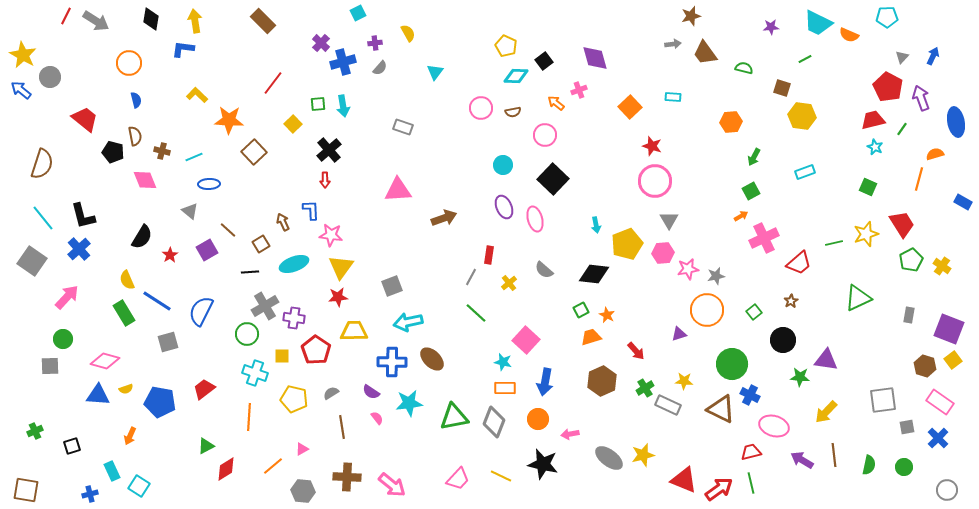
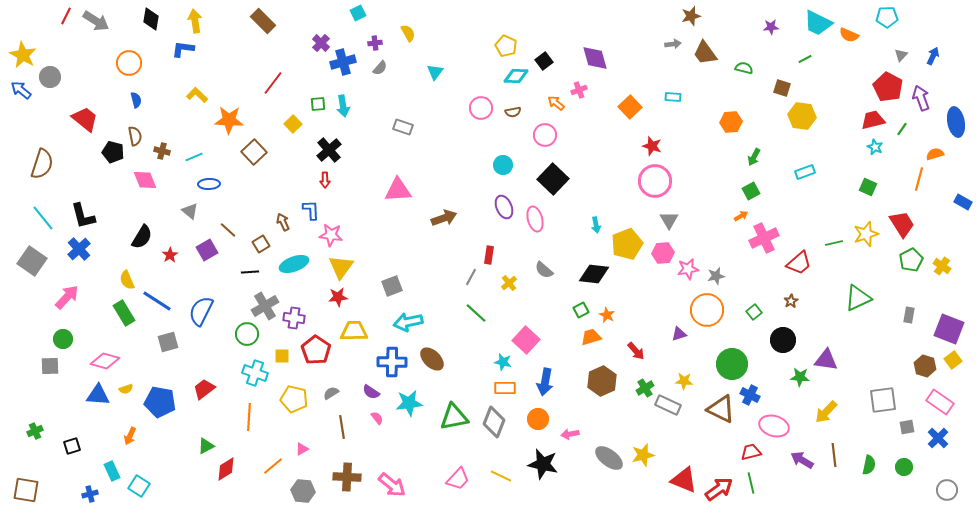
gray triangle at (902, 57): moved 1 px left, 2 px up
